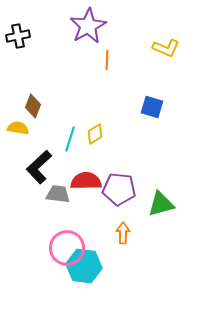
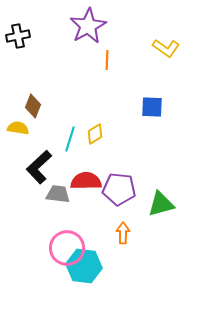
yellow L-shape: rotated 12 degrees clockwise
blue square: rotated 15 degrees counterclockwise
